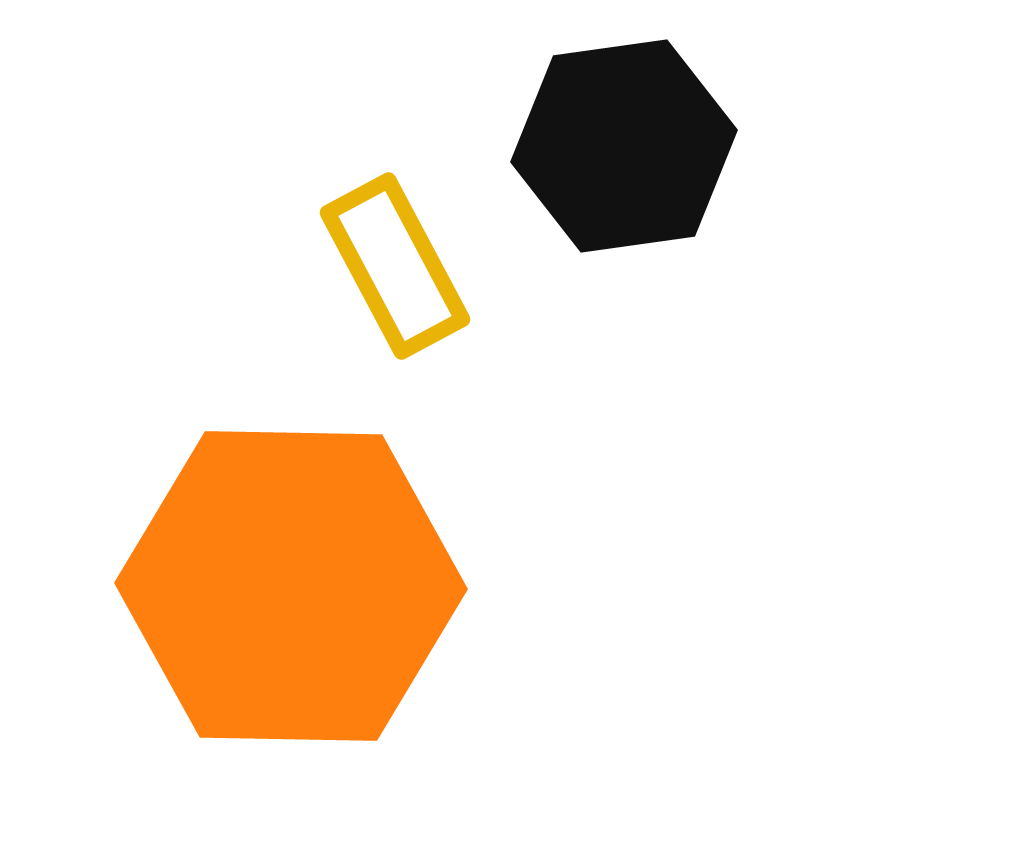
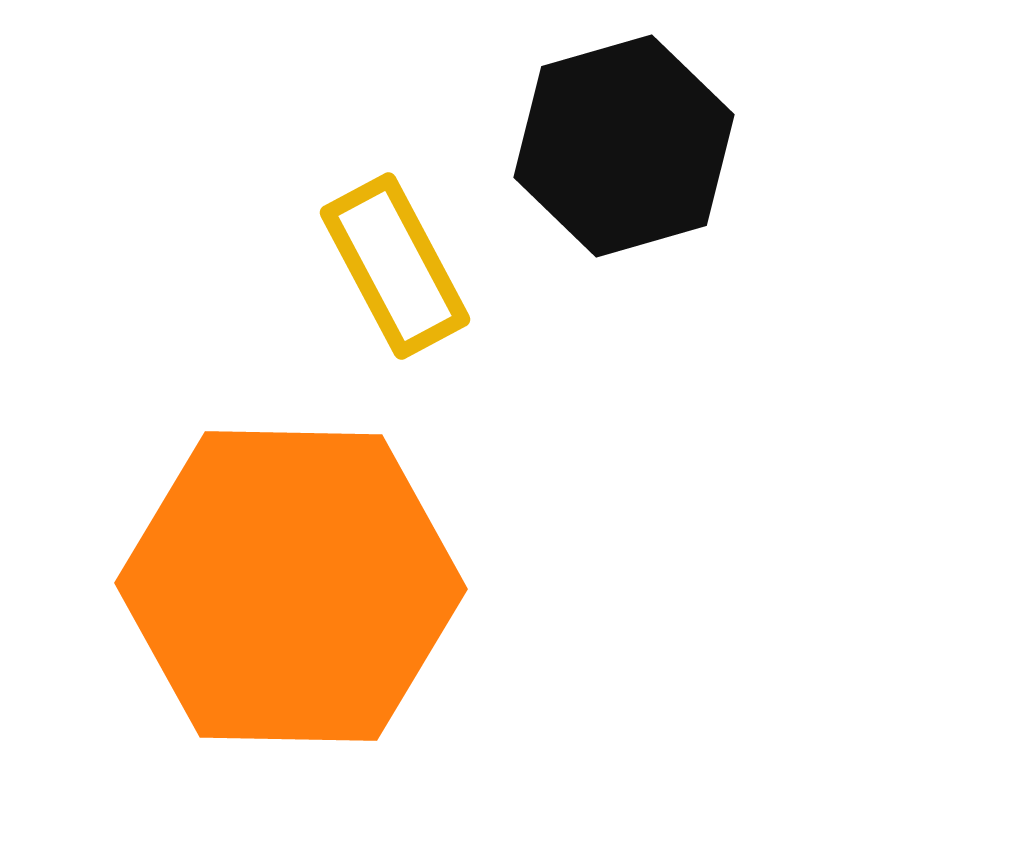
black hexagon: rotated 8 degrees counterclockwise
